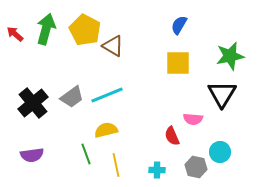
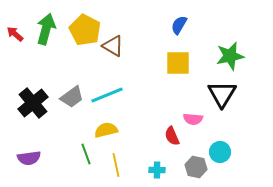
purple semicircle: moved 3 px left, 3 px down
